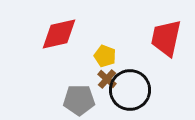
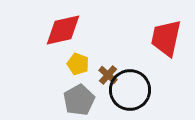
red diamond: moved 4 px right, 4 px up
yellow pentagon: moved 27 px left, 8 px down
brown cross: moved 1 px right, 4 px up
gray pentagon: rotated 28 degrees counterclockwise
